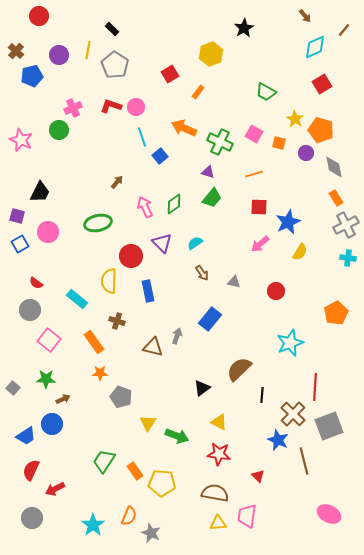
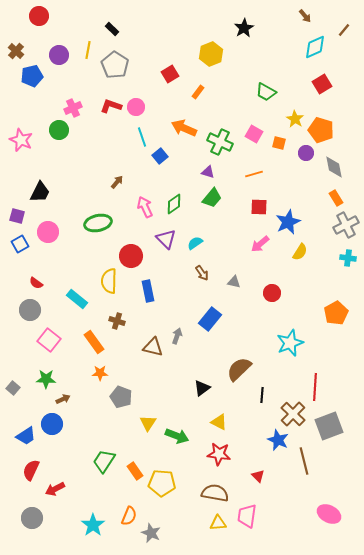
purple triangle at (162, 243): moved 4 px right, 4 px up
red circle at (276, 291): moved 4 px left, 2 px down
